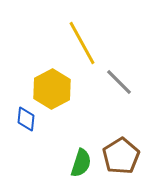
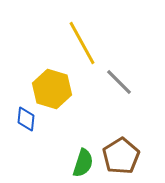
yellow hexagon: rotated 15 degrees counterclockwise
green semicircle: moved 2 px right
